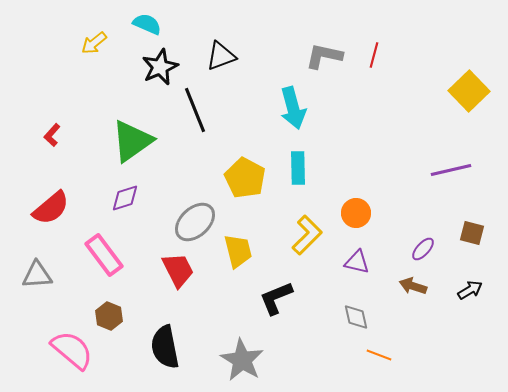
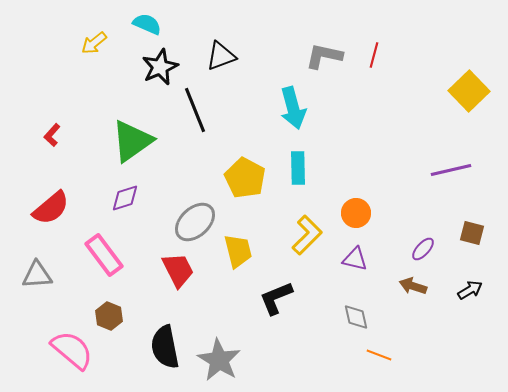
purple triangle: moved 2 px left, 3 px up
gray star: moved 23 px left
